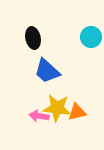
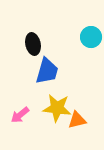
black ellipse: moved 6 px down
blue trapezoid: rotated 116 degrees counterclockwise
orange triangle: moved 8 px down
pink arrow: moved 19 px left, 1 px up; rotated 48 degrees counterclockwise
